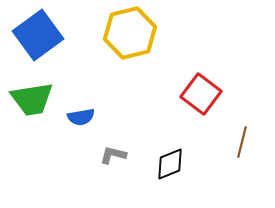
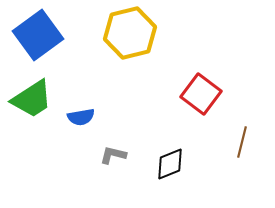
green trapezoid: rotated 24 degrees counterclockwise
